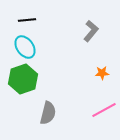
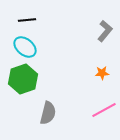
gray L-shape: moved 14 px right
cyan ellipse: rotated 15 degrees counterclockwise
